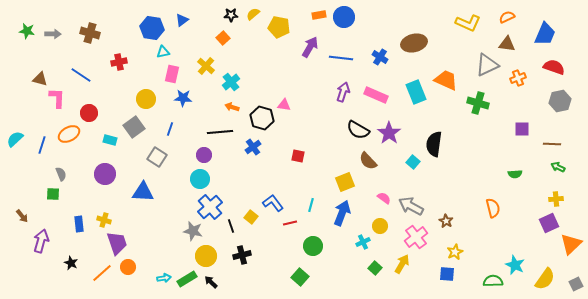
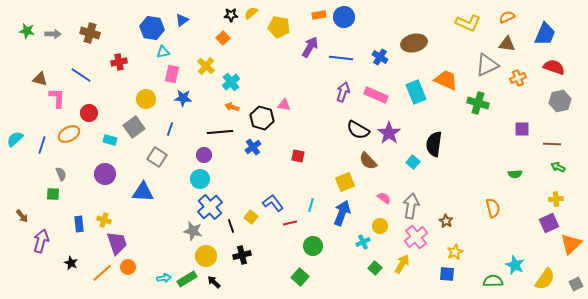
yellow semicircle at (253, 14): moved 2 px left, 1 px up
gray arrow at (411, 206): rotated 70 degrees clockwise
black arrow at (211, 282): moved 3 px right
